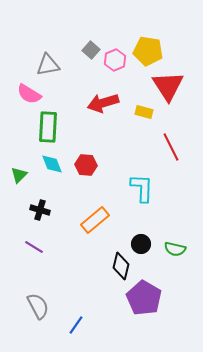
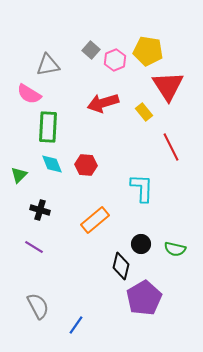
yellow rectangle: rotated 36 degrees clockwise
purple pentagon: rotated 12 degrees clockwise
